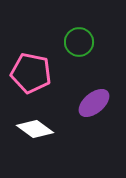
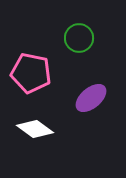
green circle: moved 4 px up
purple ellipse: moved 3 px left, 5 px up
